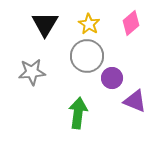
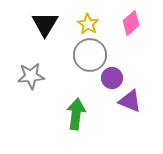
yellow star: moved 1 px left
gray circle: moved 3 px right, 1 px up
gray star: moved 1 px left, 4 px down
purple triangle: moved 5 px left
green arrow: moved 2 px left, 1 px down
